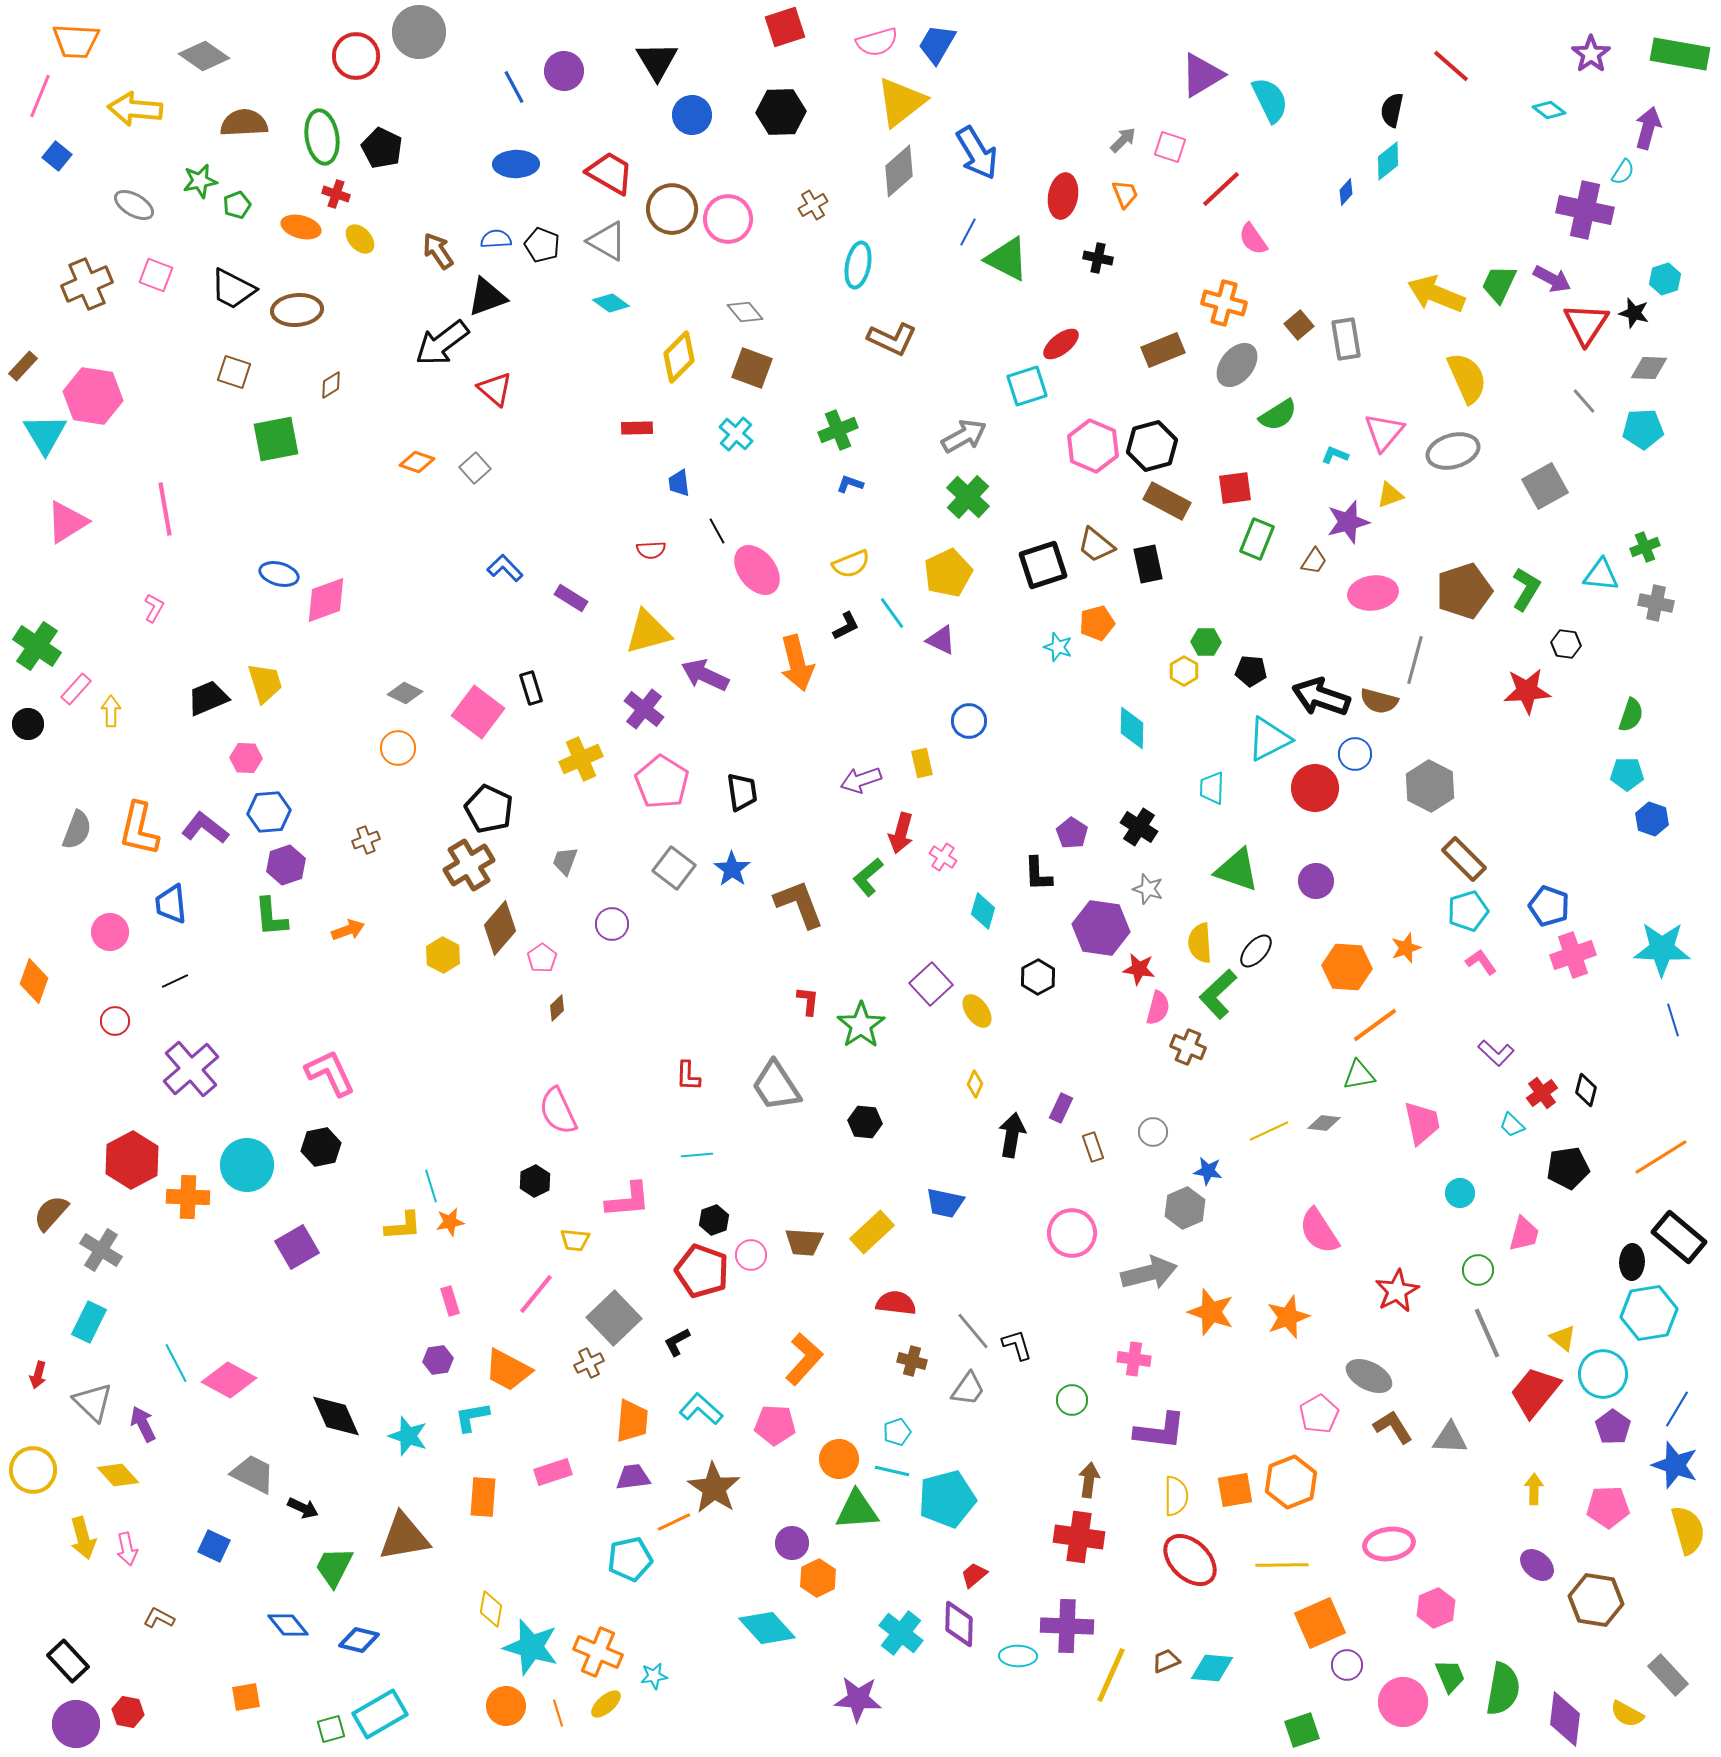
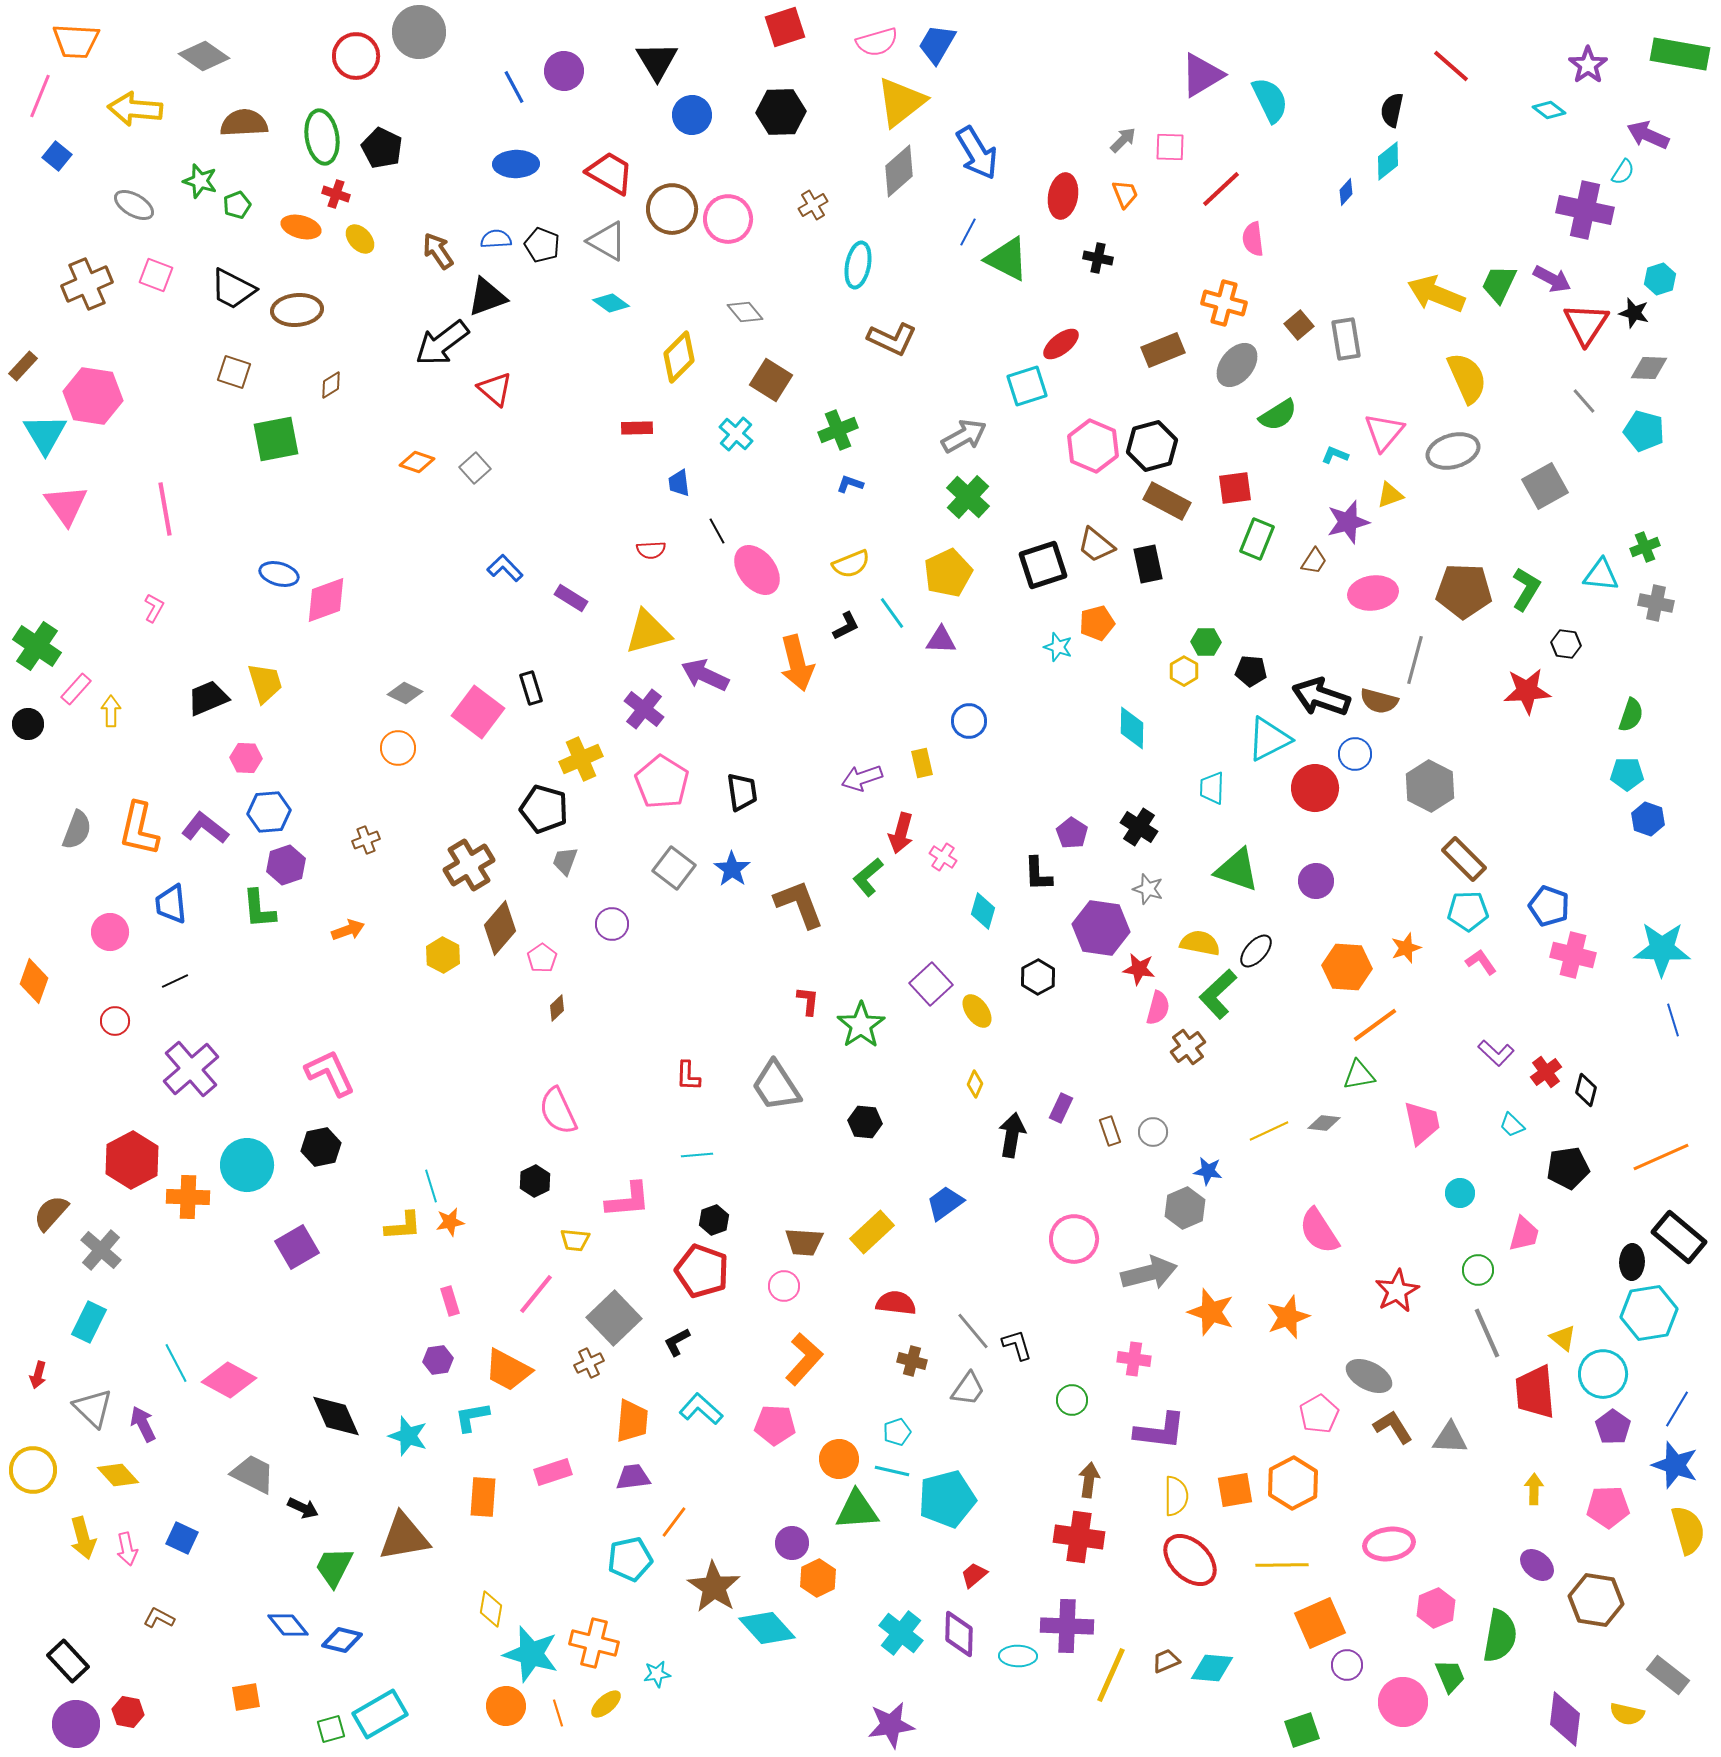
purple star at (1591, 54): moved 3 px left, 11 px down
purple arrow at (1648, 128): moved 7 px down; rotated 81 degrees counterclockwise
pink square at (1170, 147): rotated 16 degrees counterclockwise
green star at (200, 181): rotated 28 degrees clockwise
pink semicircle at (1253, 239): rotated 28 degrees clockwise
cyan hexagon at (1665, 279): moved 5 px left
brown square at (752, 368): moved 19 px right, 12 px down; rotated 12 degrees clockwise
cyan pentagon at (1643, 429): moved 1 px right, 2 px down; rotated 18 degrees clockwise
pink triangle at (67, 522): moved 1 px left, 17 px up; rotated 33 degrees counterclockwise
brown pentagon at (1464, 591): rotated 20 degrees clockwise
purple triangle at (941, 640): rotated 24 degrees counterclockwise
purple arrow at (861, 780): moved 1 px right, 2 px up
black pentagon at (489, 809): moved 55 px right; rotated 9 degrees counterclockwise
blue hexagon at (1652, 819): moved 4 px left
cyan pentagon at (1468, 911): rotated 15 degrees clockwise
green L-shape at (271, 917): moved 12 px left, 8 px up
yellow semicircle at (1200, 943): rotated 105 degrees clockwise
pink cross at (1573, 955): rotated 33 degrees clockwise
brown cross at (1188, 1047): rotated 32 degrees clockwise
red cross at (1542, 1093): moved 4 px right, 21 px up
brown rectangle at (1093, 1147): moved 17 px right, 16 px up
orange line at (1661, 1157): rotated 8 degrees clockwise
blue trapezoid at (945, 1203): rotated 132 degrees clockwise
pink circle at (1072, 1233): moved 2 px right, 6 px down
gray cross at (101, 1250): rotated 9 degrees clockwise
pink circle at (751, 1255): moved 33 px right, 31 px down
red trapezoid at (1535, 1392): rotated 44 degrees counterclockwise
gray triangle at (93, 1402): moved 6 px down
orange hexagon at (1291, 1482): moved 2 px right, 1 px down; rotated 6 degrees counterclockwise
brown star at (714, 1488): moved 99 px down
orange line at (674, 1522): rotated 28 degrees counterclockwise
blue square at (214, 1546): moved 32 px left, 8 px up
purple diamond at (959, 1624): moved 10 px down
blue diamond at (359, 1640): moved 17 px left
cyan star at (531, 1647): moved 7 px down
orange cross at (598, 1652): moved 4 px left, 9 px up; rotated 9 degrees counterclockwise
gray rectangle at (1668, 1675): rotated 9 degrees counterclockwise
cyan star at (654, 1676): moved 3 px right, 2 px up
green semicircle at (1503, 1689): moved 3 px left, 53 px up
purple star at (858, 1699): moved 33 px right, 26 px down; rotated 12 degrees counterclockwise
yellow semicircle at (1627, 1714): rotated 16 degrees counterclockwise
